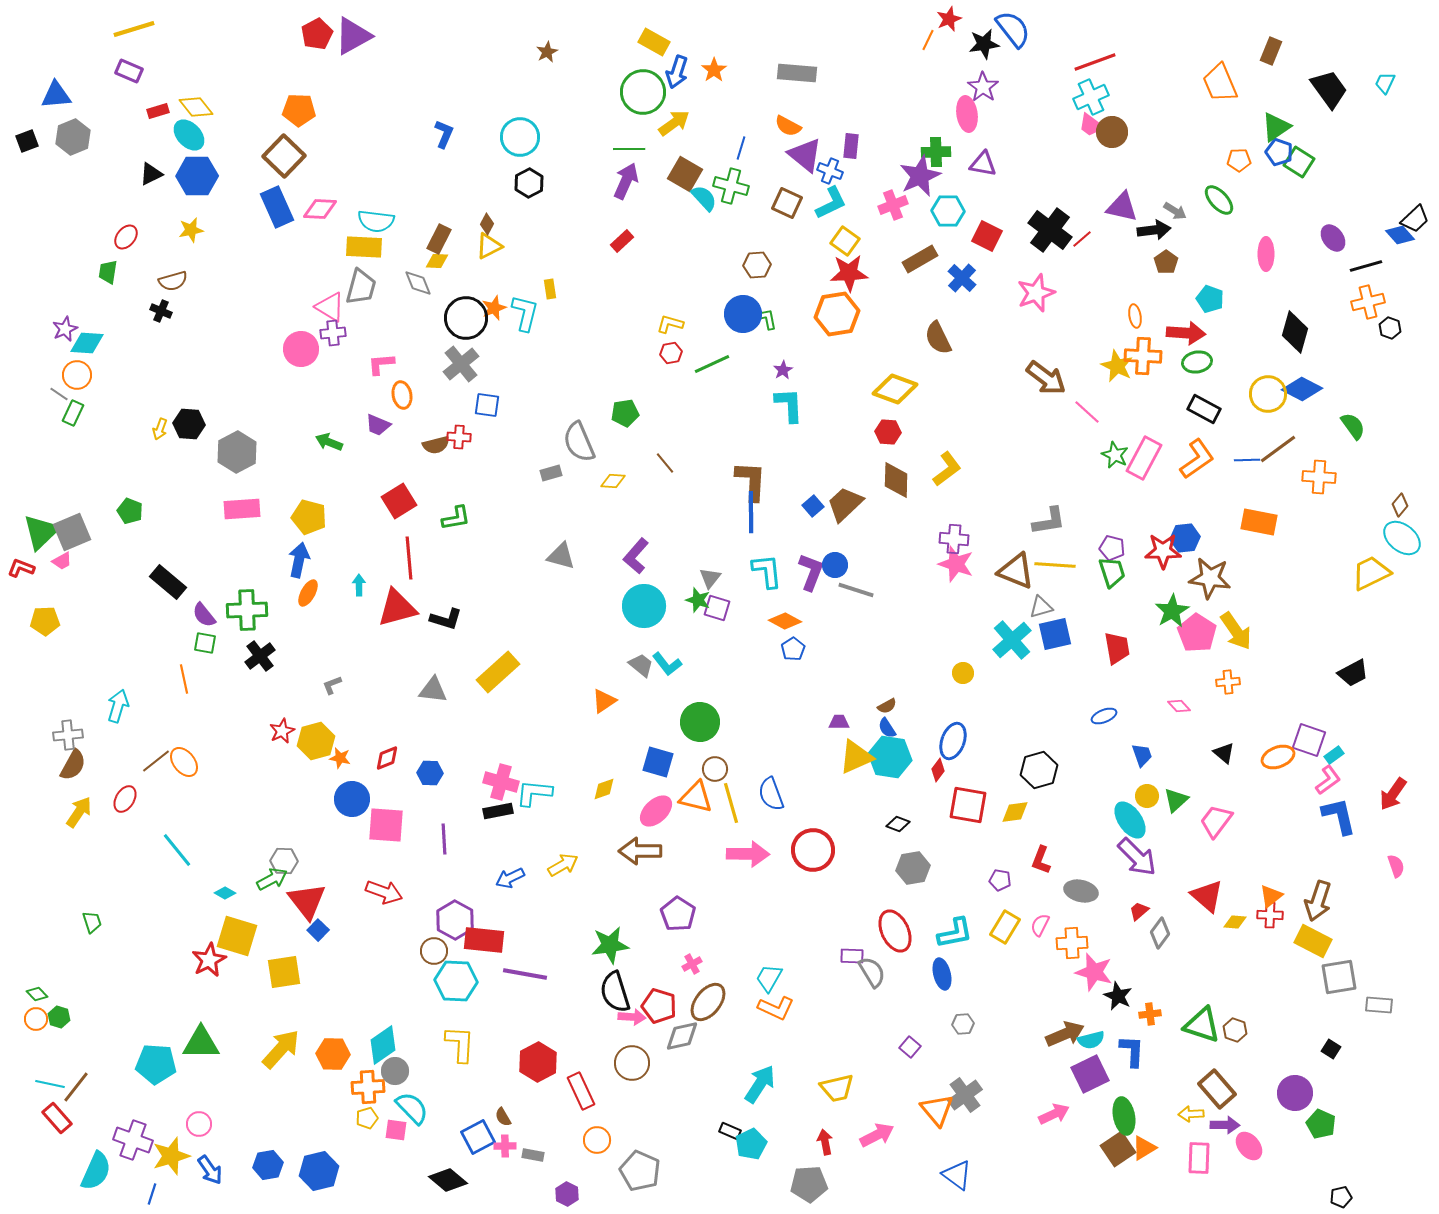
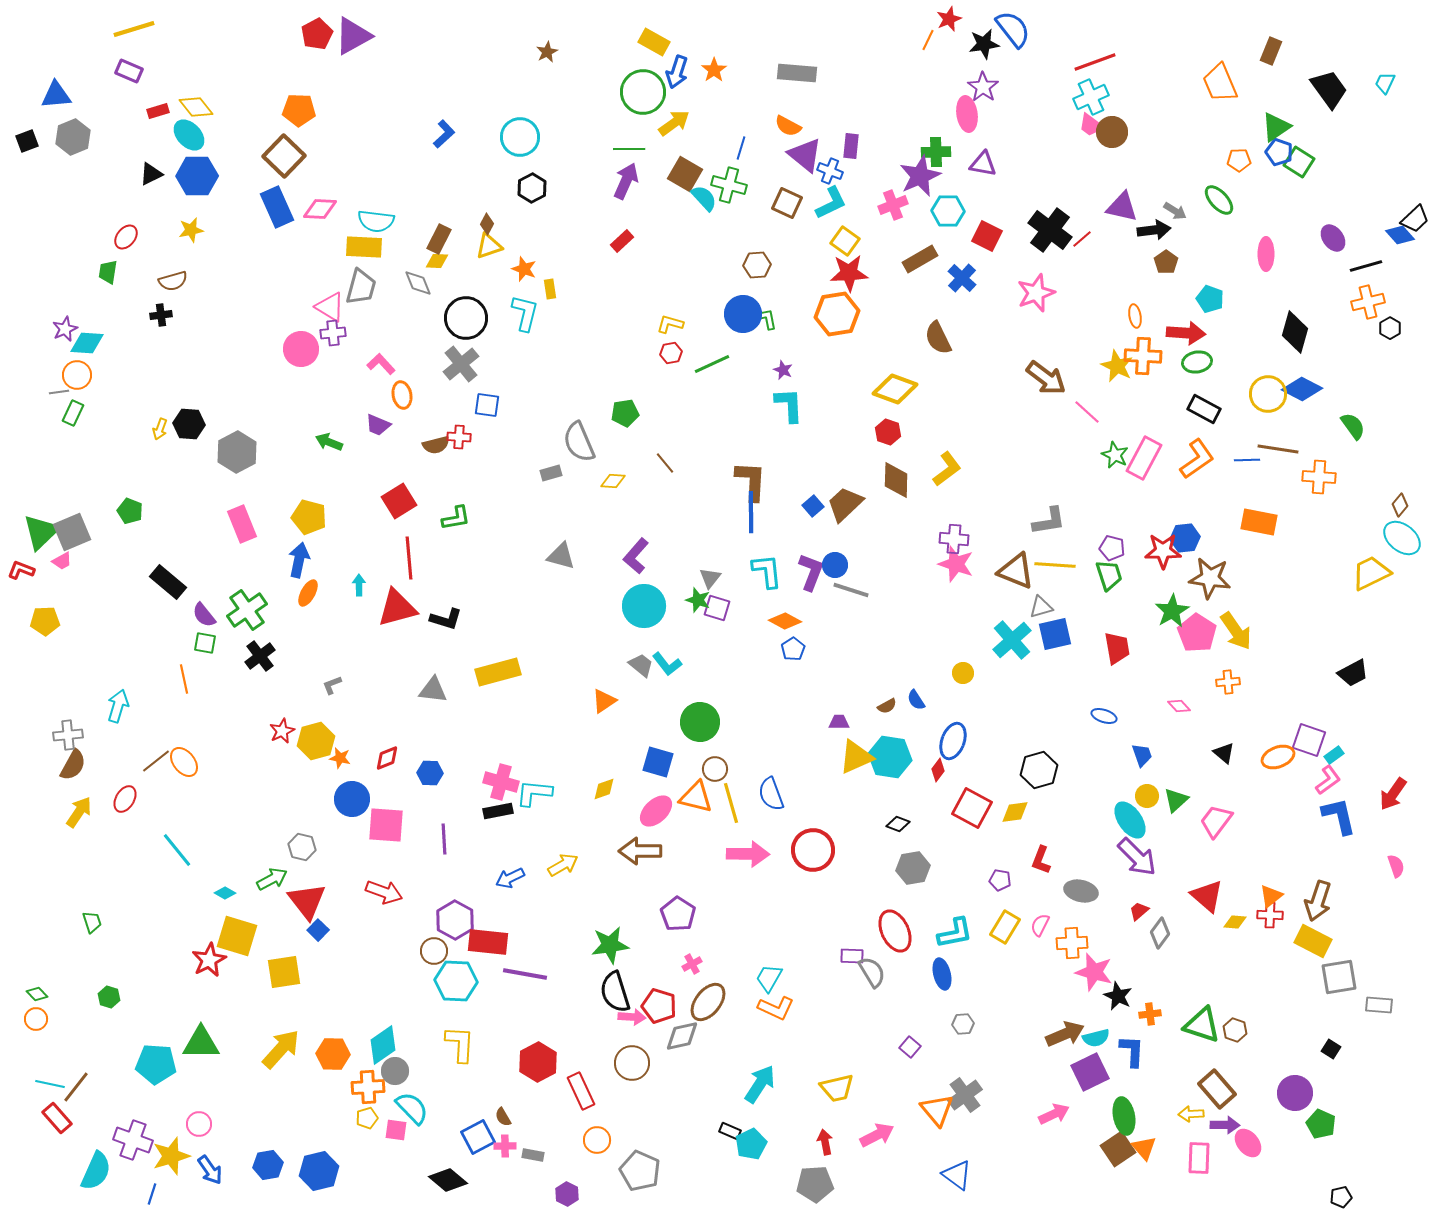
blue L-shape at (444, 134): rotated 24 degrees clockwise
black hexagon at (529, 183): moved 3 px right, 5 px down
green cross at (731, 186): moved 2 px left, 1 px up
yellow triangle at (489, 246): rotated 8 degrees clockwise
orange star at (494, 308): moved 30 px right, 39 px up; rotated 30 degrees counterclockwise
black cross at (161, 311): moved 4 px down; rotated 30 degrees counterclockwise
black hexagon at (1390, 328): rotated 10 degrees clockwise
pink L-shape at (381, 364): rotated 52 degrees clockwise
purple star at (783, 370): rotated 18 degrees counterclockwise
gray line at (59, 394): moved 2 px up; rotated 42 degrees counterclockwise
red hexagon at (888, 432): rotated 15 degrees clockwise
brown line at (1278, 449): rotated 45 degrees clockwise
pink rectangle at (242, 509): moved 15 px down; rotated 72 degrees clockwise
red L-shape at (21, 568): moved 2 px down
green trapezoid at (1112, 572): moved 3 px left, 3 px down
gray line at (856, 590): moved 5 px left
green cross at (247, 610): rotated 33 degrees counterclockwise
yellow rectangle at (498, 672): rotated 27 degrees clockwise
blue ellipse at (1104, 716): rotated 40 degrees clockwise
blue semicircle at (887, 728): moved 29 px right, 28 px up
red square at (968, 805): moved 4 px right, 3 px down; rotated 18 degrees clockwise
gray hexagon at (284, 861): moved 18 px right, 14 px up; rotated 12 degrees clockwise
red rectangle at (484, 940): moved 4 px right, 2 px down
green hexagon at (59, 1017): moved 50 px right, 20 px up
cyan semicircle at (1091, 1040): moved 5 px right, 2 px up
purple square at (1090, 1074): moved 2 px up
pink ellipse at (1249, 1146): moved 1 px left, 3 px up
orange triangle at (1144, 1148): rotated 40 degrees counterclockwise
gray pentagon at (809, 1184): moved 6 px right
